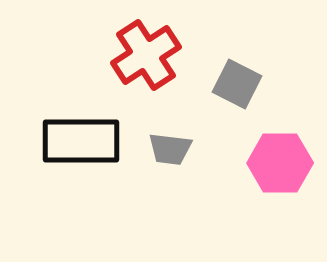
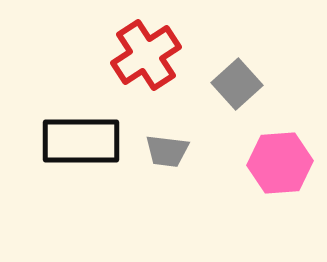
gray square: rotated 21 degrees clockwise
gray trapezoid: moved 3 px left, 2 px down
pink hexagon: rotated 4 degrees counterclockwise
